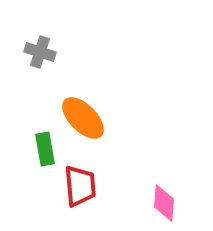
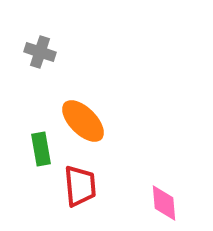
orange ellipse: moved 3 px down
green rectangle: moved 4 px left
pink diamond: rotated 9 degrees counterclockwise
